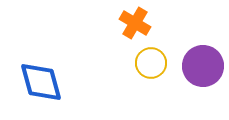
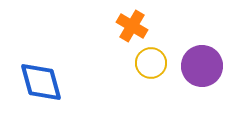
orange cross: moved 3 px left, 3 px down
purple circle: moved 1 px left
